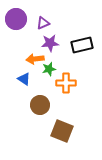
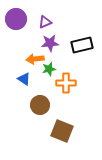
purple triangle: moved 2 px right, 1 px up
